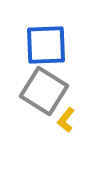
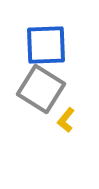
gray square: moved 3 px left, 2 px up
